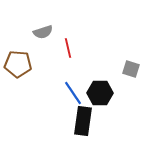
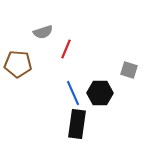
red line: moved 2 px left, 1 px down; rotated 36 degrees clockwise
gray square: moved 2 px left, 1 px down
blue line: rotated 10 degrees clockwise
black rectangle: moved 6 px left, 3 px down
